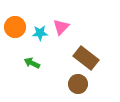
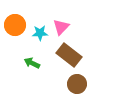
orange circle: moved 2 px up
brown rectangle: moved 17 px left, 3 px up
brown circle: moved 1 px left
